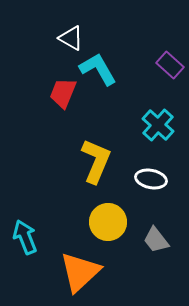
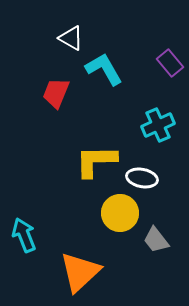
purple rectangle: moved 2 px up; rotated 8 degrees clockwise
cyan L-shape: moved 6 px right
red trapezoid: moved 7 px left
cyan cross: rotated 24 degrees clockwise
yellow L-shape: rotated 114 degrees counterclockwise
white ellipse: moved 9 px left, 1 px up
yellow circle: moved 12 px right, 9 px up
cyan arrow: moved 1 px left, 2 px up
